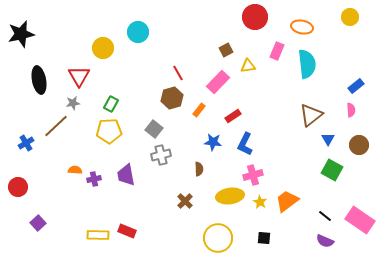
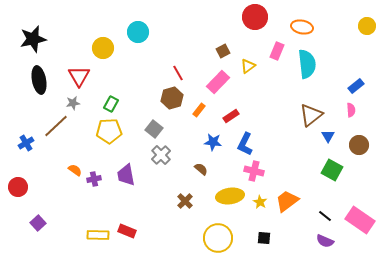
yellow circle at (350, 17): moved 17 px right, 9 px down
black star at (21, 34): moved 12 px right, 5 px down
brown square at (226, 50): moved 3 px left, 1 px down
yellow triangle at (248, 66): rotated 28 degrees counterclockwise
red rectangle at (233, 116): moved 2 px left
blue triangle at (328, 139): moved 3 px up
gray cross at (161, 155): rotated 30 degrees counterclockwise
brown semicircle at (199, 169): moved 2 px right; rotated 48 degrees counterclockwise
orange semicircle at (75, 170): rotated 32 degrees clockwise
pink cross at (253, 175): moved 1 px right, 4 px up; rotated 30 degrees clockwise
